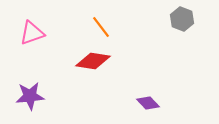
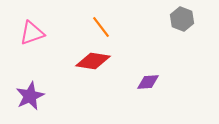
purple star: rotated 20 degrees counterclockwise
purple diamond: moved 21 px up; rotated 50 degrees counterclockwise
